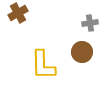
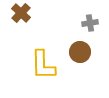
brown cross: moved 3 px right; rotated 18 degrees counterclockwise
brown circle: moved 2 px left
